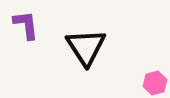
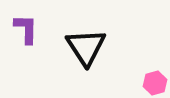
purple L-shape: moved 4 px down; rotated 8 degrees clockwise
